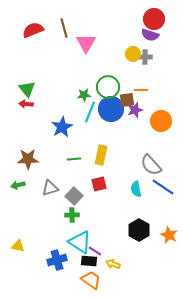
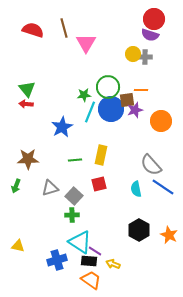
red semicircle: rotated 40 degrees clockwise
green line: moved 1 px right, 1 px down
green arrow: moved 2 px left, 1 px down; rotated 56 degrees counterclockwise
